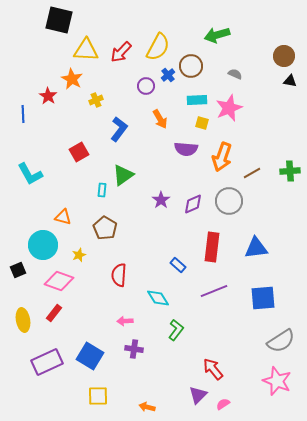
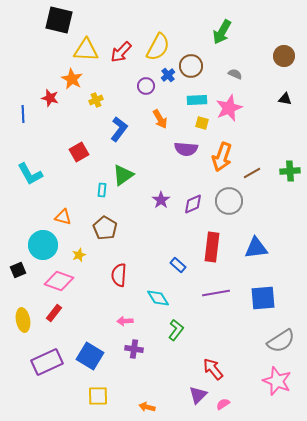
green arrow at (217, 35): moved 5 px right, 3 px up; rotated 45 degrees counterclockwise
black triangle at (290, 81): moved 5 px left, 18 px down
red star at (48, 96): moved 2 px right, 2 px down; rotated 18 degrees counterclockwise
purple line at (214, 291): moved 2 px right, 2 px down; rotated 12 degrees clockwise
